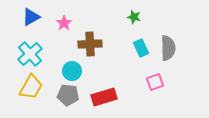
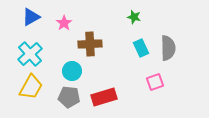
gray pentagon: moved 1 px right, 2 px down
